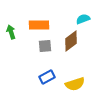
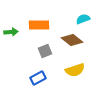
green arrow: rotated 104 degrees clockwise
brown diamond: moved 1 px right, 1 px up; rotated 75 degrees clockwise
gray square: moved 5 px down; rotated 16 degrees counterclockwise
blue rectangle: moved 9 px left, 1 px down
yellow semicircle: moved 14 px up
